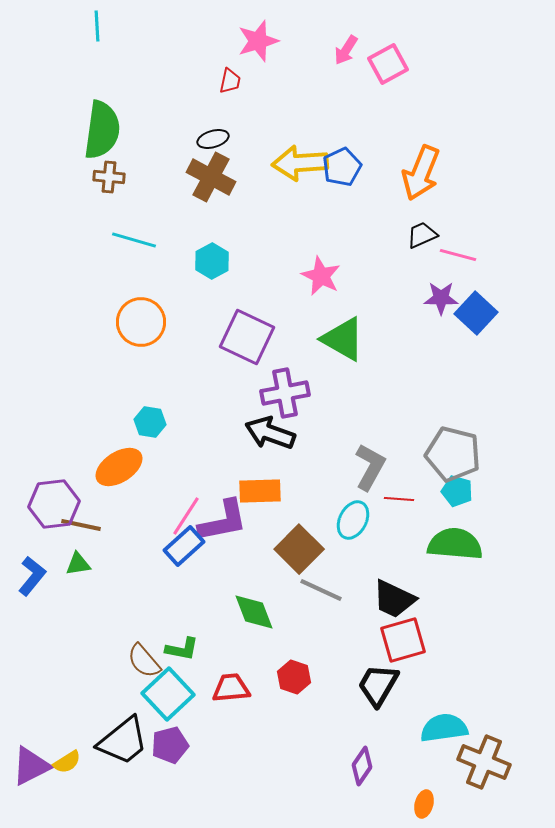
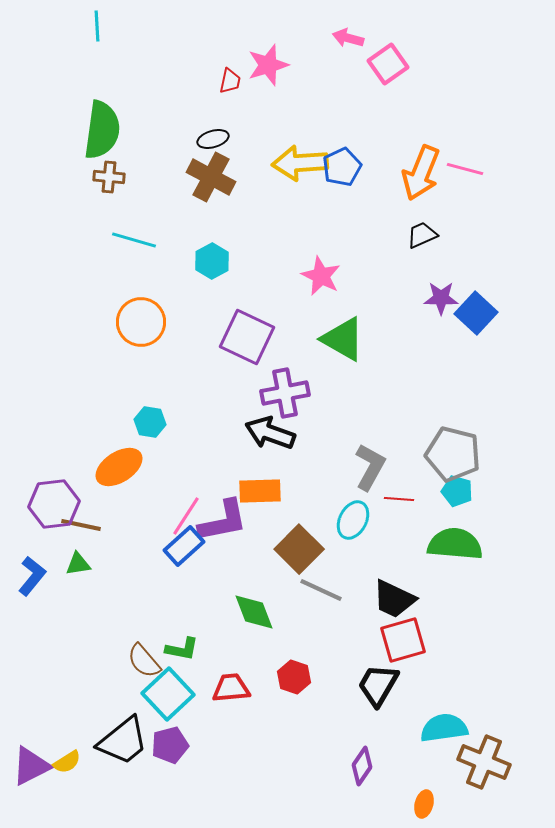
pink star at (258, 41): moved 10 px right, 24 px down
pink arrow at (346, 50): moved 2 px right, 12 px up; rotated 72 degrees clockwise
pink square at (388, 64): rotated 6 degrees counterclockwise
pink line at (458, 255): moved 7 px right, 86 px up
